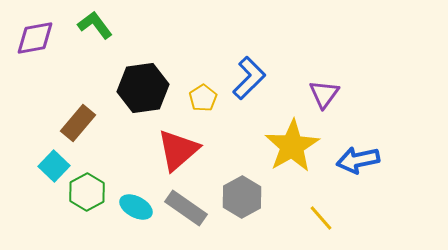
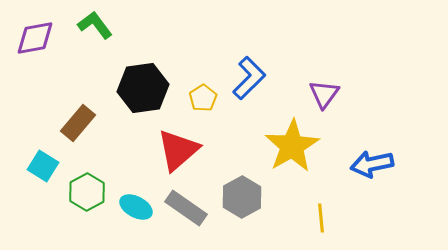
blue arrow: moved 14 px right, 4 px down
cyan square: moved 11 px left; rotated 12 degrees counterclockwise
yellow line: rotated 36 degrees clockwise
